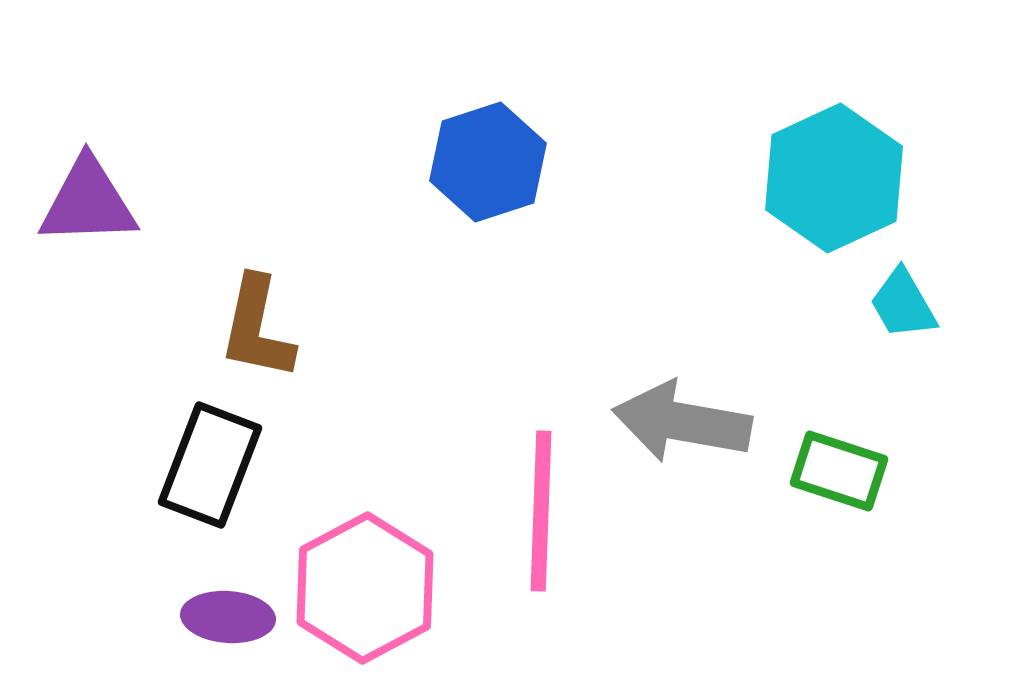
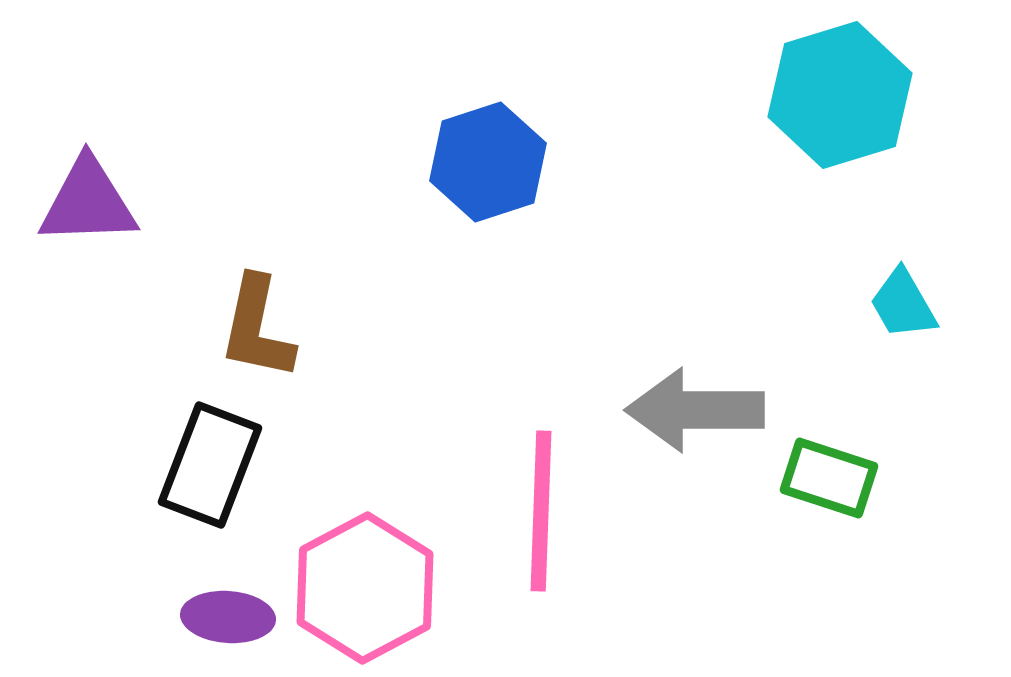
cyan hexagon: moved 6 px right, 83 px up; rotated 8 degrees clockwise
gray arrow: moved 13 px right, 12 px up; rotated 10 degrees counterclockwise
green rectangle: moved 10 px left, 7 px down
